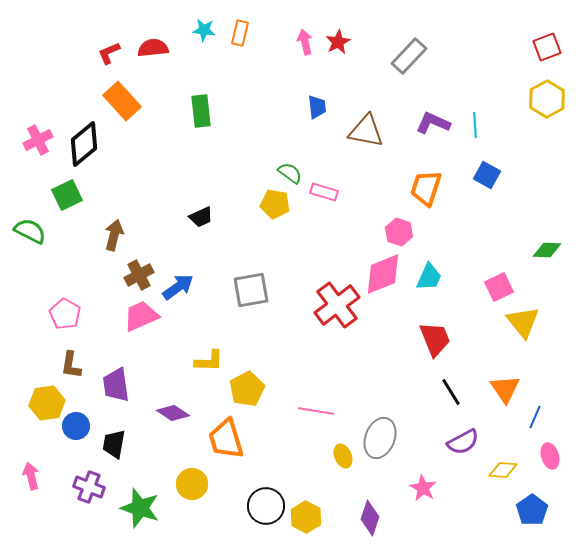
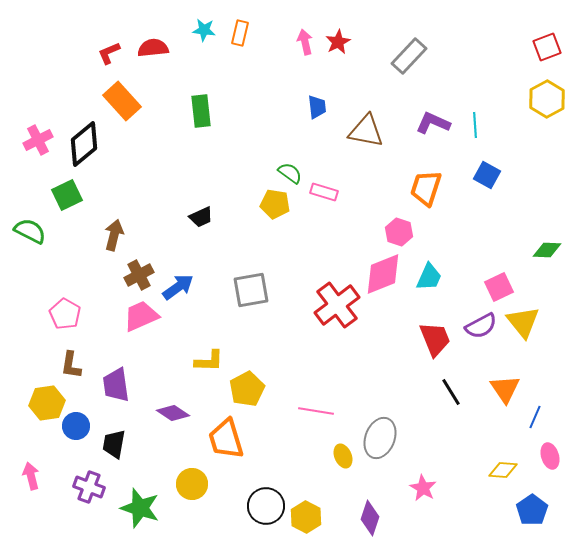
purple semicircle at (463, 442): moved 18 px right, 116 px up
